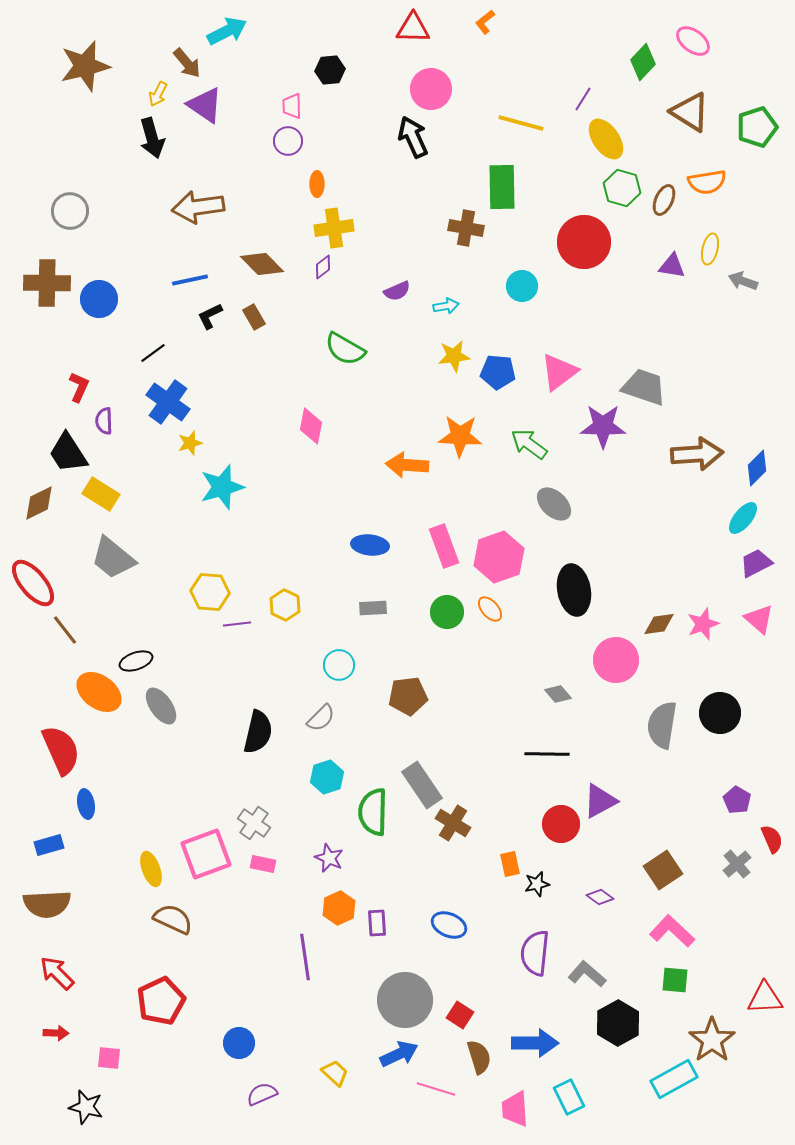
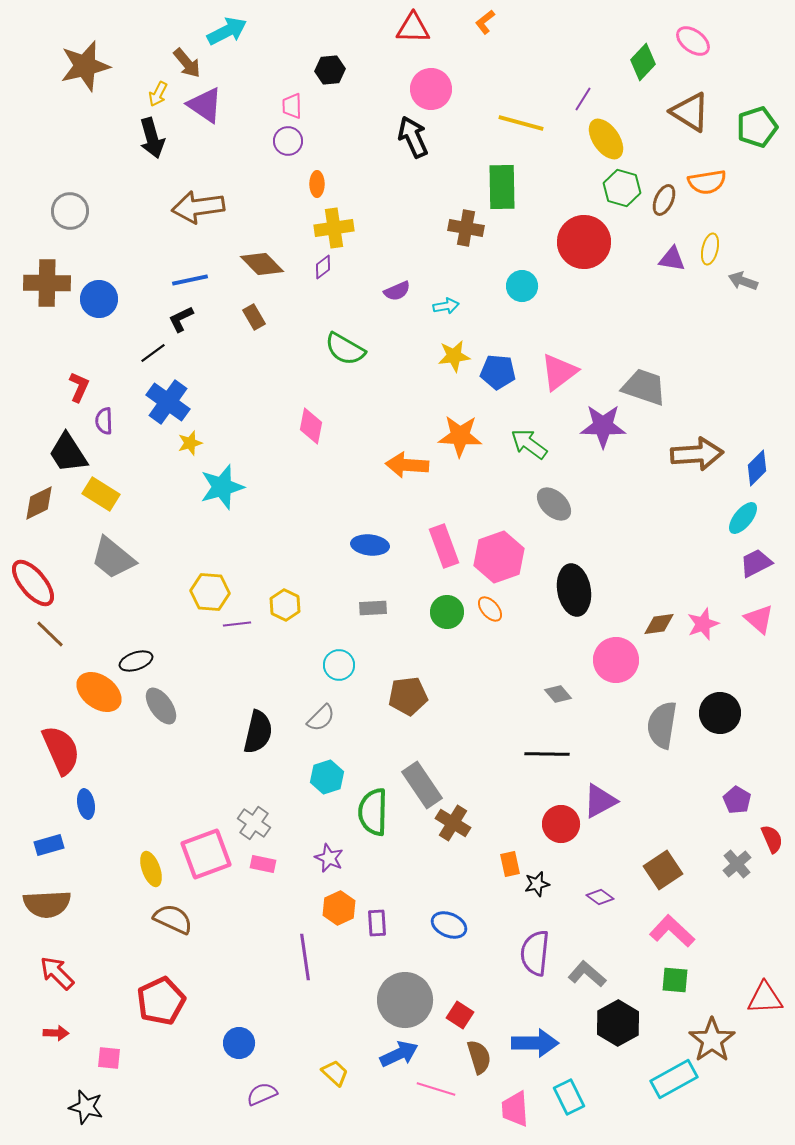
purple triangle at (672, 266): moved 7 px up
black L-shape at (210, 316): moved 29 px left, 3 px down
brown line at (65, 630): moved 15 px left, 4 px down; rotated 8 degrees counterclockwise
